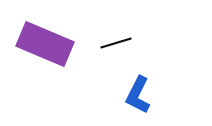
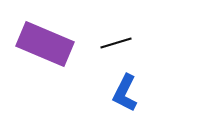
blue L-shape: moved 13 px left, 2 px up
